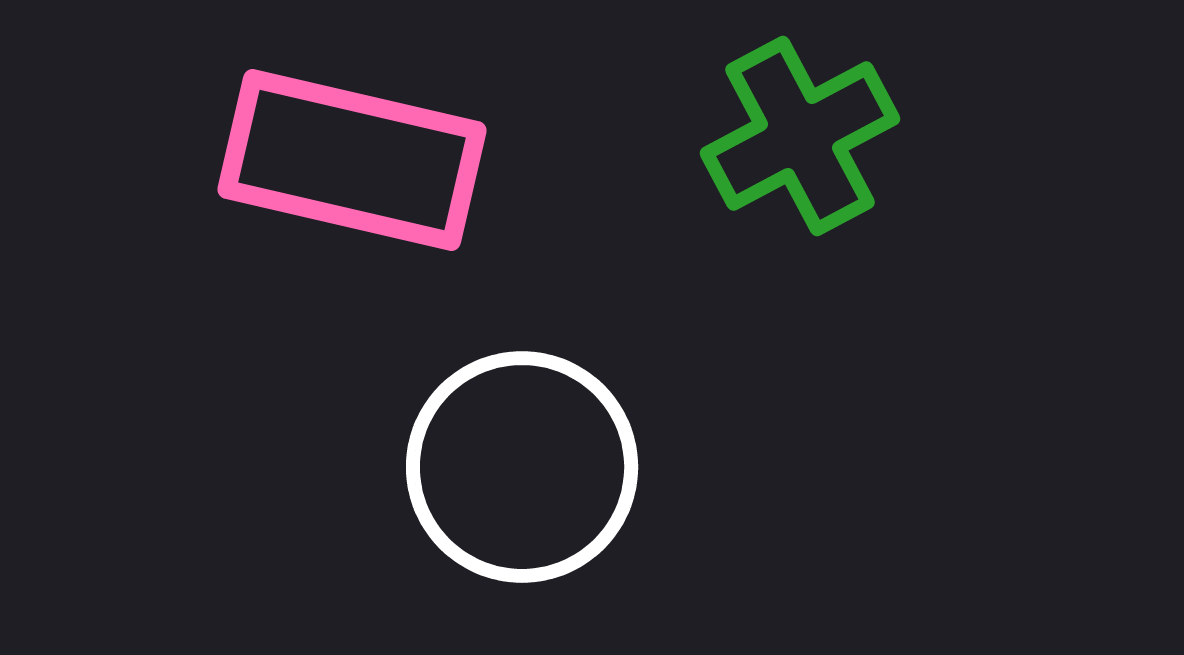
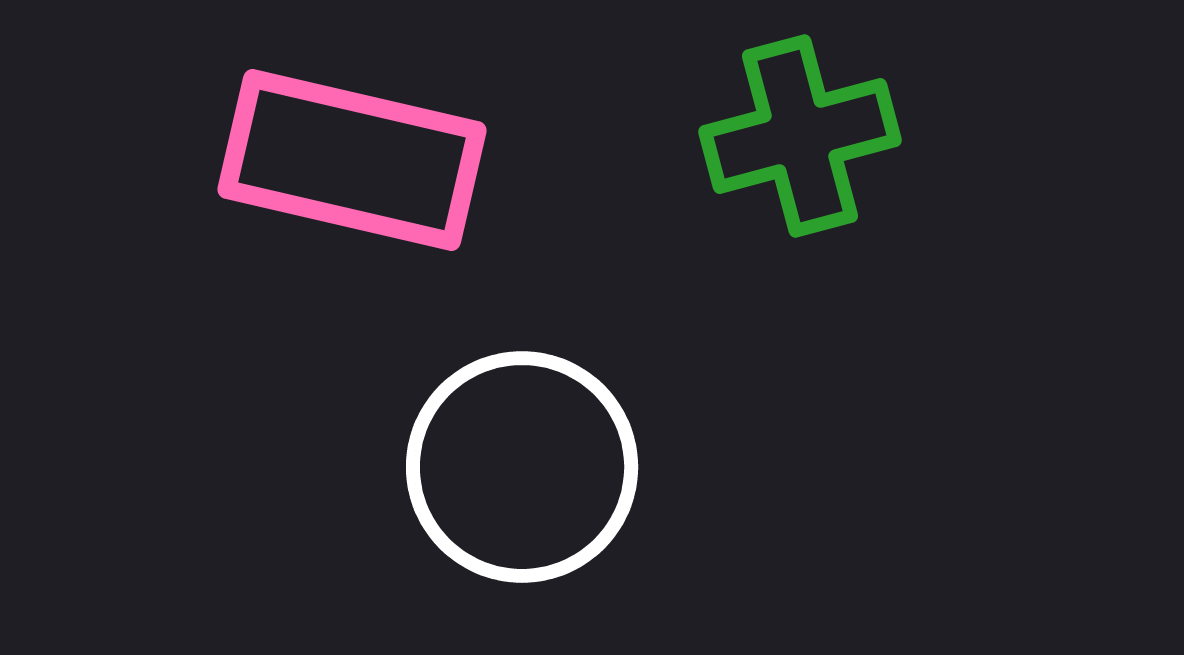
green cross: rotated 13 degrees clockwise
